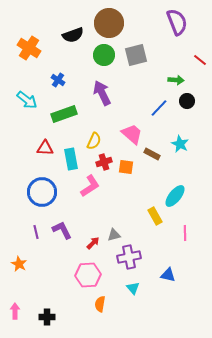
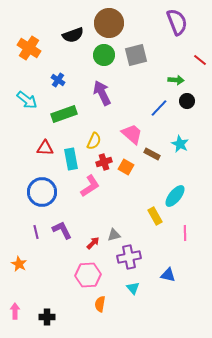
orange square: rotated 21 degrees clockwise
